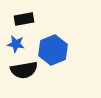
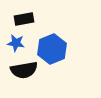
blue star: moved 1 px up
blue hexagon: moved 1 px left, 1 px up
